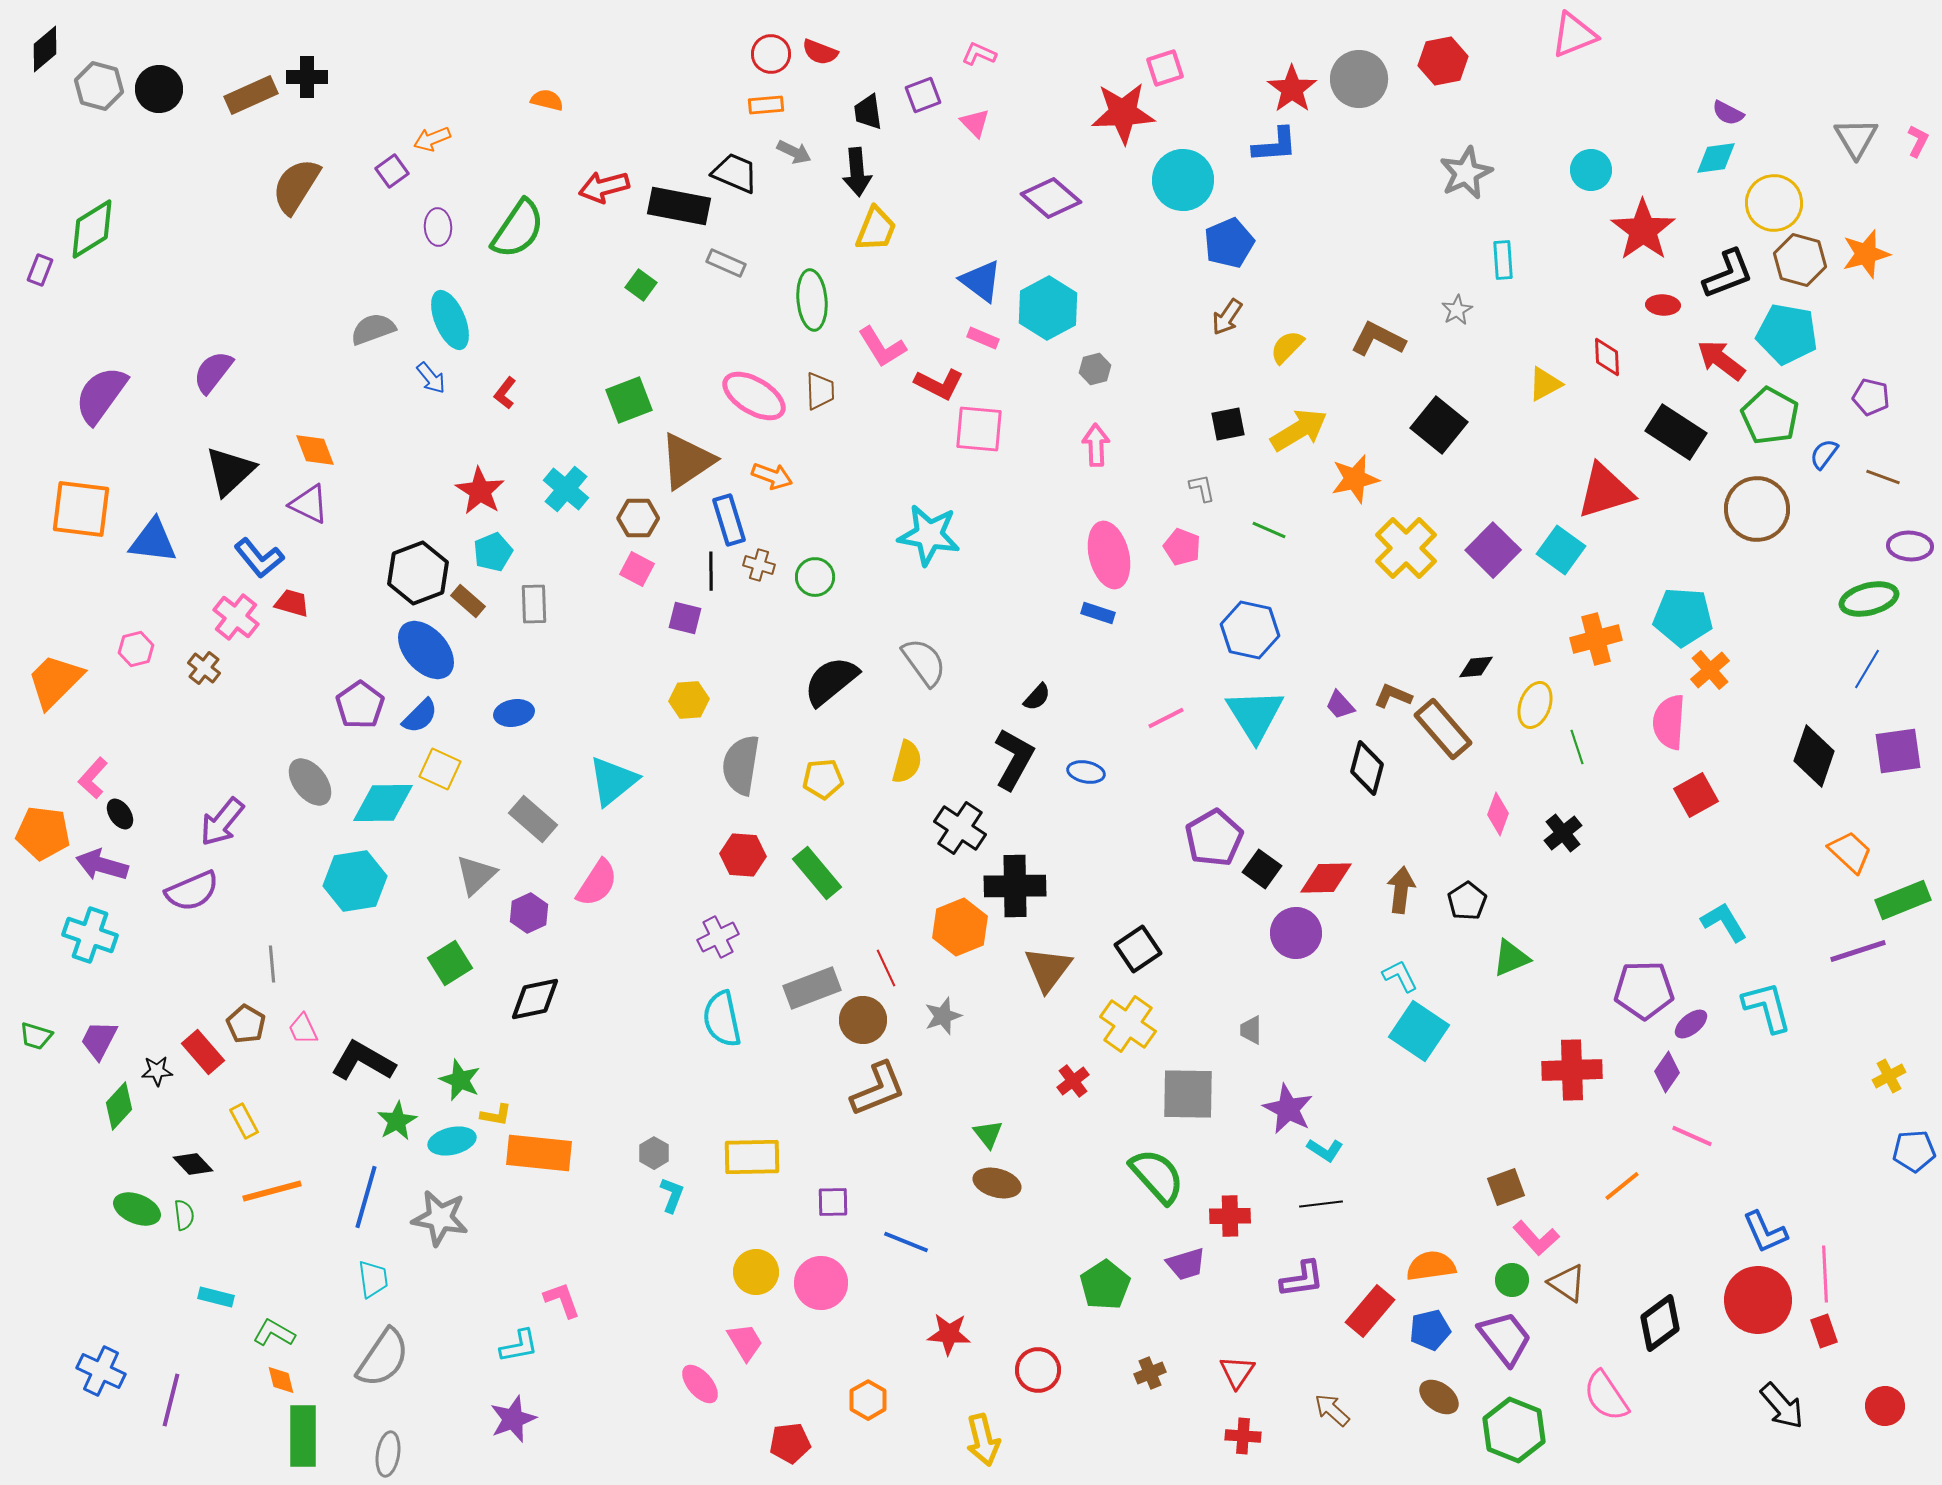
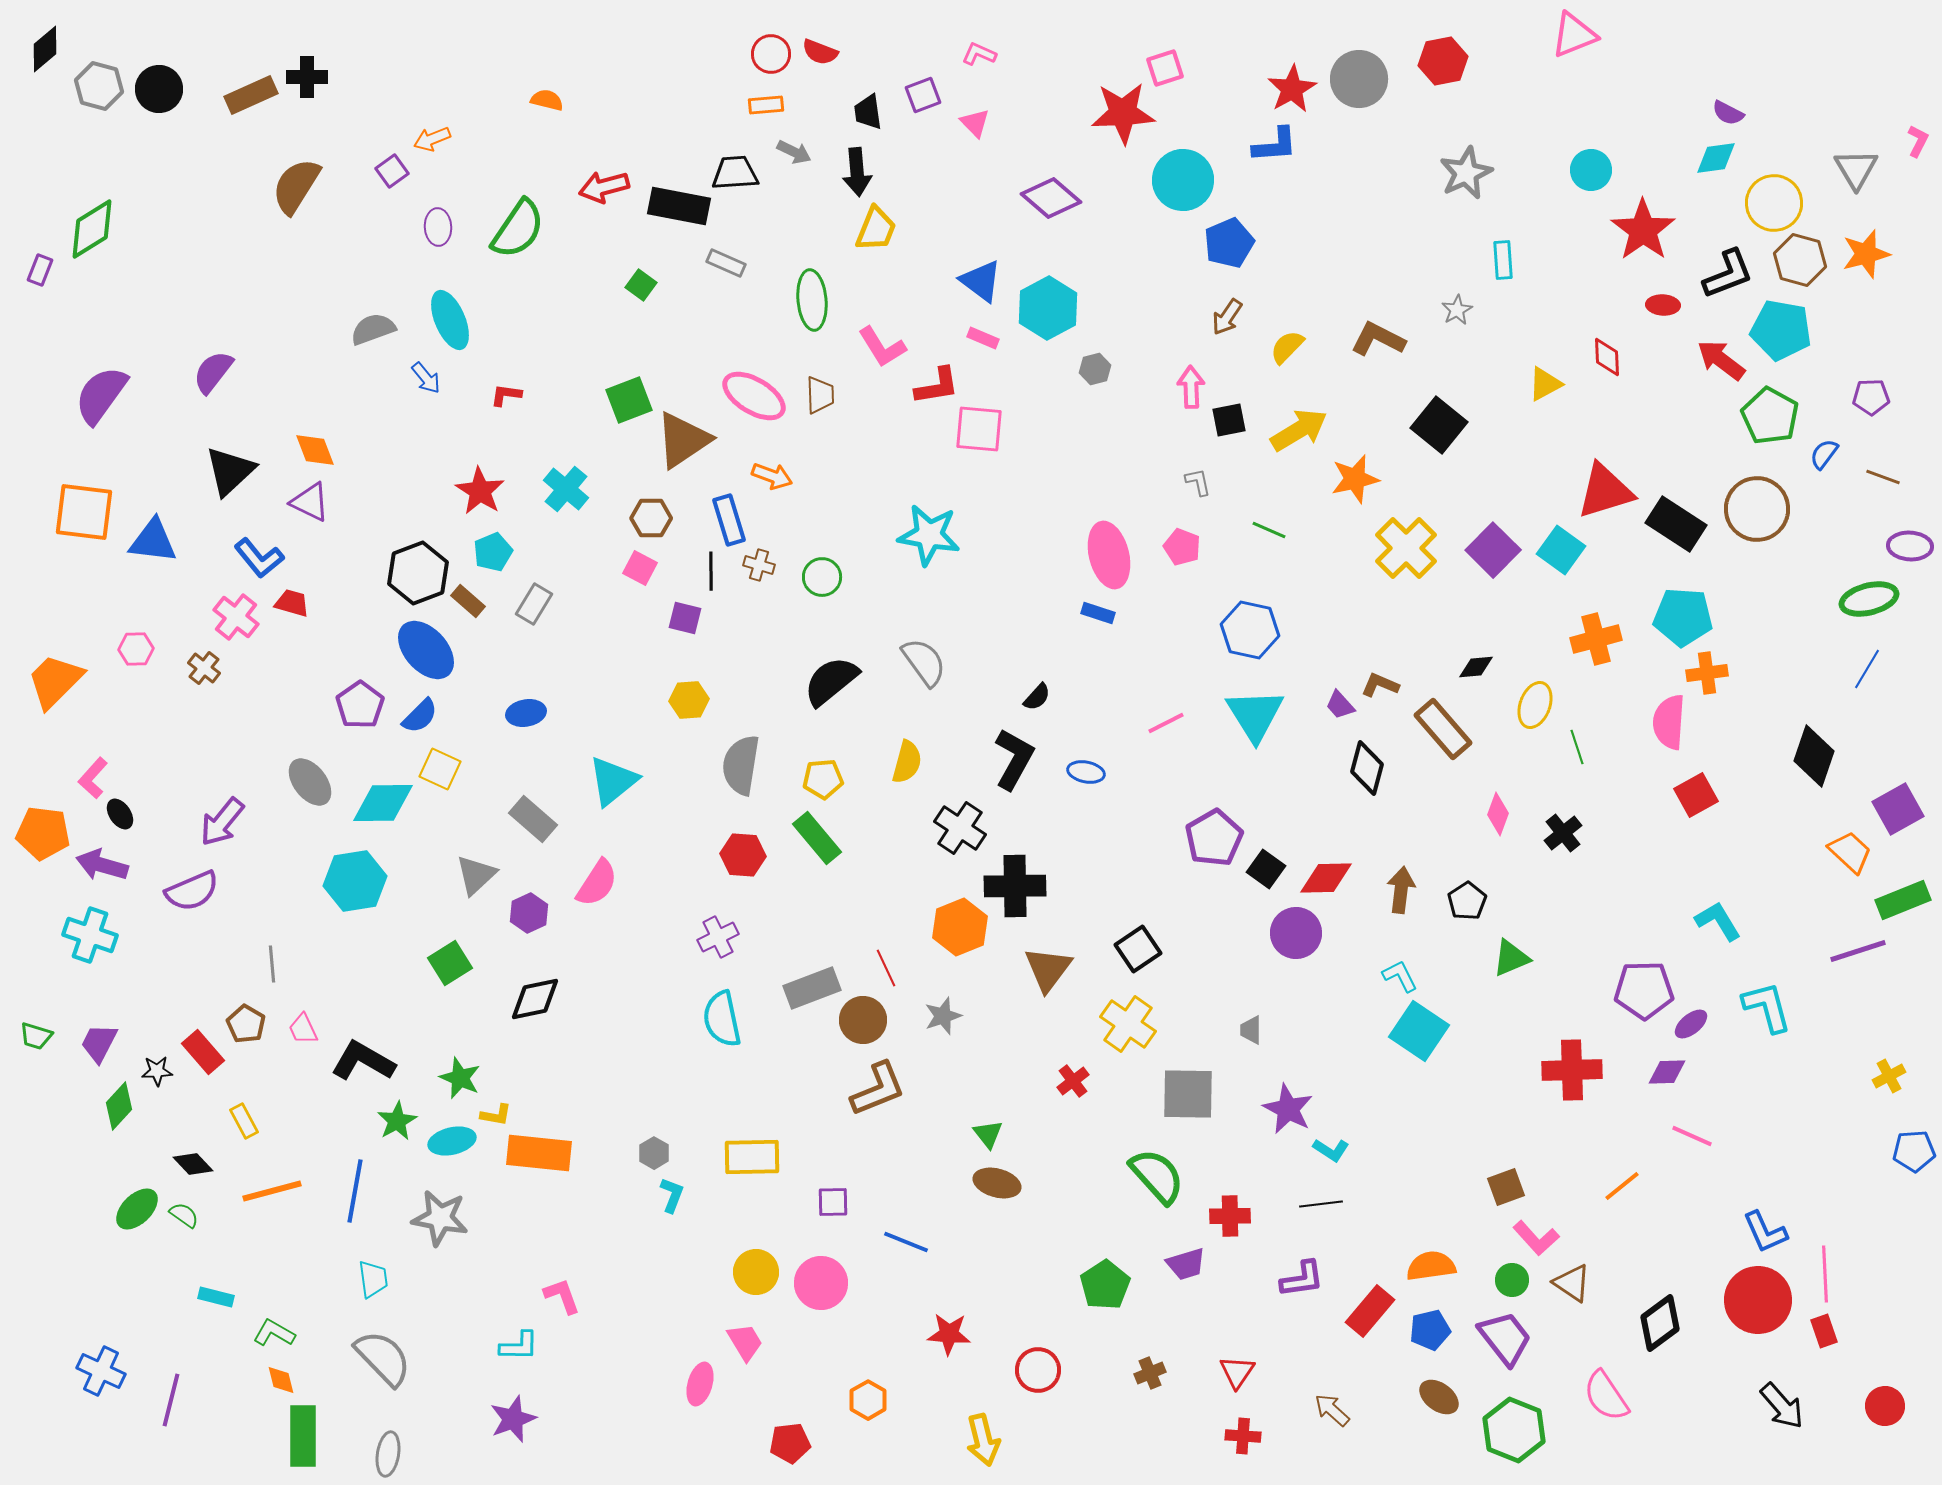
red star at (1292, 89): rotated 6 degrees clockwise
gray triangle at (1856, 138): moved 31 px down
black trapezoid at (735, 173): rotated 27 degrees counterclockwise
cyan pentagon at (1787, 334): moved 6 px left, 4 px up
blue arrow at (431, 378): moved 5 px left
red L-shape at (939, 384): moved 2 px left, 2 px down; rotated 36 degrees counterclockwise
brown trapezoid at (820, 391): moved 4 px down
red L-shape at (505, 393): moved 1 px right, 2 px down; rotated 60 degrees clockwise
purple pentagon at (1871, 397): rotated 15 degrees counterclockwise
black square at (1228, 424): moved 1 px right, 4 px up
black rectangle at (1676, 432): moved 92 px down
pink arrow at (1096, 445): moved 95 px right, 58 px up
brown triangle at (687, 461): moved 4 px left, 21 px up
gray L-shape at (1202, 488): moved 4 px left, 6 px up
purple triangle at (309, 504): moved 1 px right, 2 px up
orange square at (81, 509): moved 3 px right, 3 px down
brown hexagon at (638, 518): moved 13 px right
pink square at (637, 569): moved 3 px right, 1 px up
green circle at (815, 577): moved 7 px right
gray rectangle at (534, 604): rotated 33 degrees clockwise
pink hexagon at (136, 649): rotated 12 degrees clockwise
orange cross at (1710, 670): moved 3 px left, 3 px down; rotated 33 degrees clockwise
brown L-shape at (1393, 696): moved 13 px left, 11 px up
blue ellipse at (514, 713): moved 12 px right
pink line at (1166, 718): moved 5 px down
purple square at (1898, 751): moved 58 px down; rotated 21 degrees counterclockwise
black square at (1262, 869): moved 4 px right
green rectangle at (817, 873): moved 35 px up
cyan L-shape at (1724, 922): moved 6 px left, 1 px up
purple trapezoid at (99, 1040): moved 3 px down
purple diamond at (1667, 1072): rotated 54 degrees clockwise
green star at (460, 1080): moved 2 px up
cyan L-shape at (1325, 1150): moved 6 px right
blue line at (366, 1197): moved 11 px left, 6 px up; rotated 6 degrees counterclockwise
green ellipse at (137, 1209): rotated 66 degrees counterclockwise
green semicircle at (184, 1215): rotated 48 degrees counterclockwise
brown triangle at (1567, 1283): moved 5 px right
pink L-shape at (562, 1300): moved 4 px up
cyan L-shape at (519, 1346): rotated 12 degrees clockwise
gray semicircle at (383, 1358): rotated 78 degrees counterclockwise
pink ellipse at (700, 1384): rotated 57 degrees clockwise
